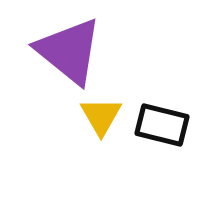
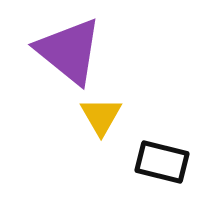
black rectangle: moved 37 px down
